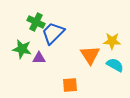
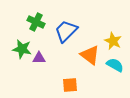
blue trapezoid: moved 13 px right, 2 px up
yellow star: moved 1 px right; rotated 24 degrees clockwise
orange triangle: rotated 20 degrees counterclockwise
